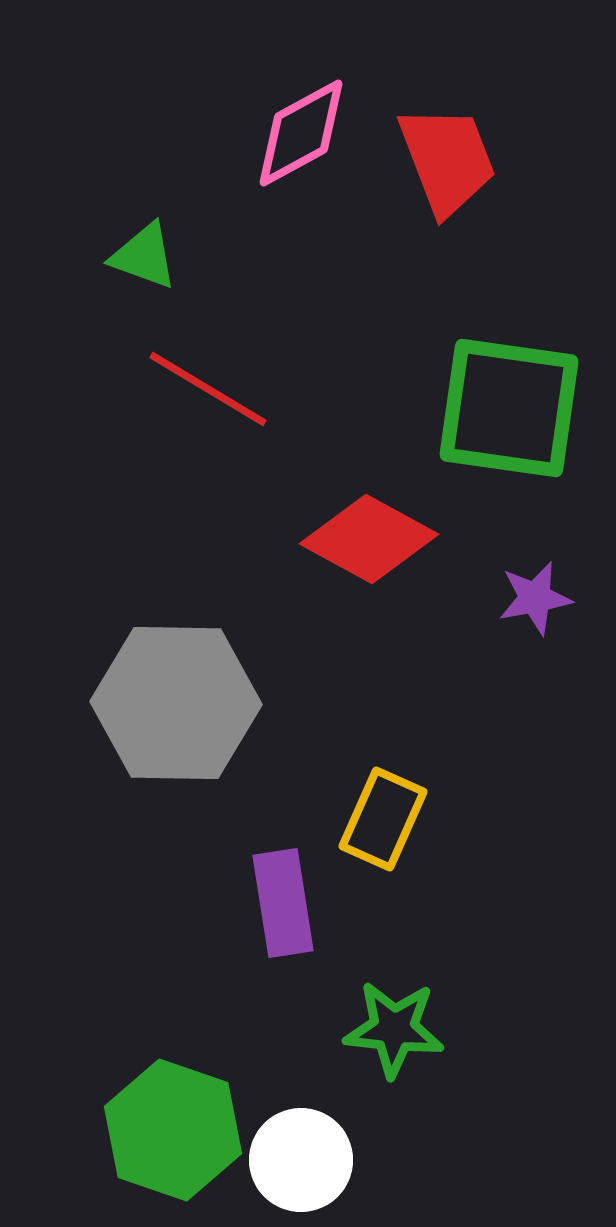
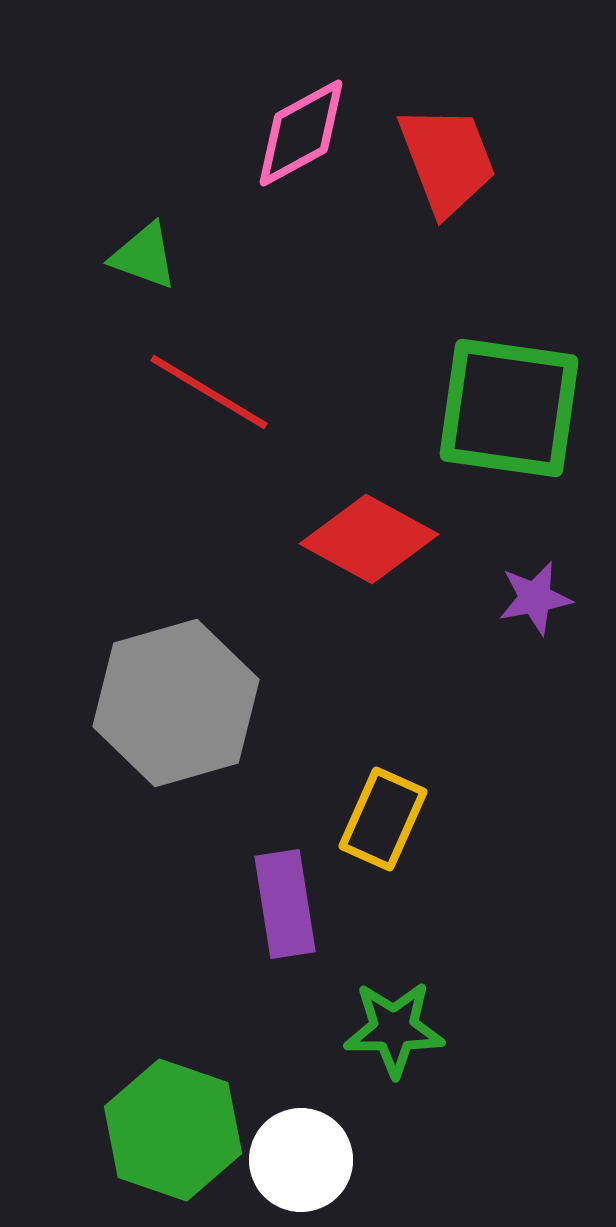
red line: moved 1 px right, 3 px down
gray hexagon: rotated 17 degrees counterclockwise
purple rectangle: moved 2 px right, 1 px down
green star: rotated 6 degrees counterclockwise
